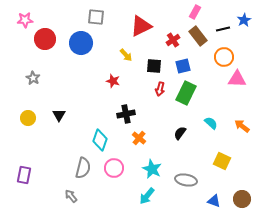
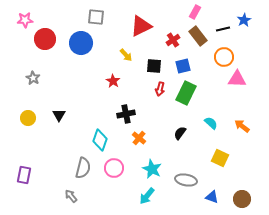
red star: rotated 16 degrees clockwise
yellow square: moved 2 px left, 3 px up
blue triangle: moved 2 px left, 4 px up
